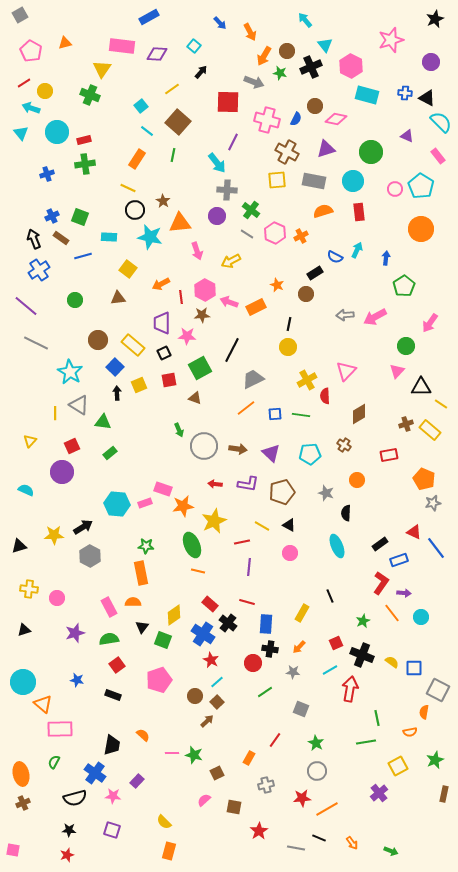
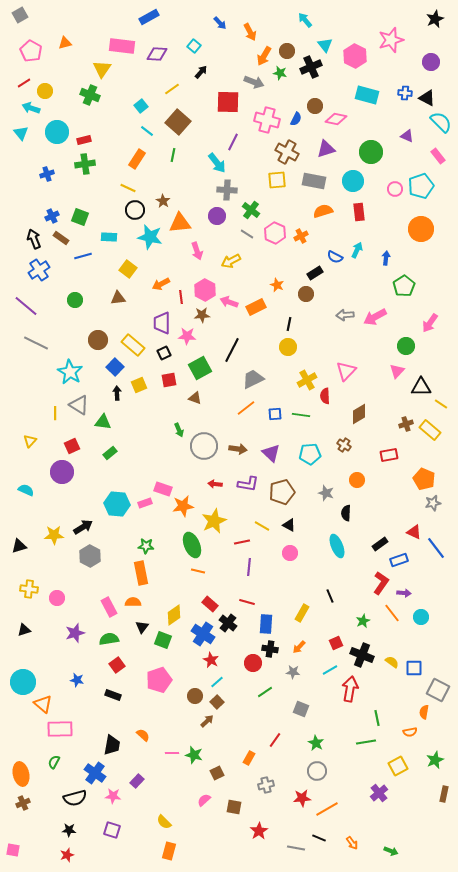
pink hexagon at (351, 66): moved 4 px right, 10 px up
cyan pentagon at (421, 186): rotated 20 degrees clockwise
